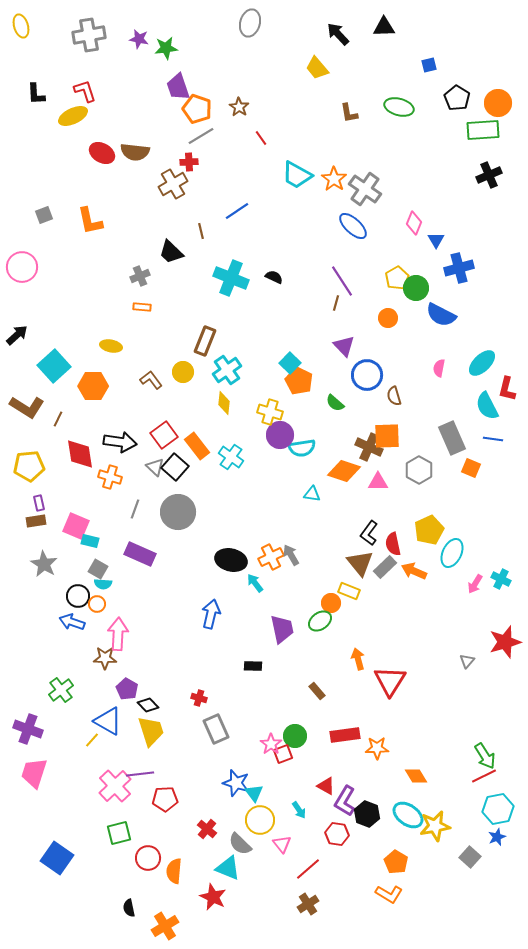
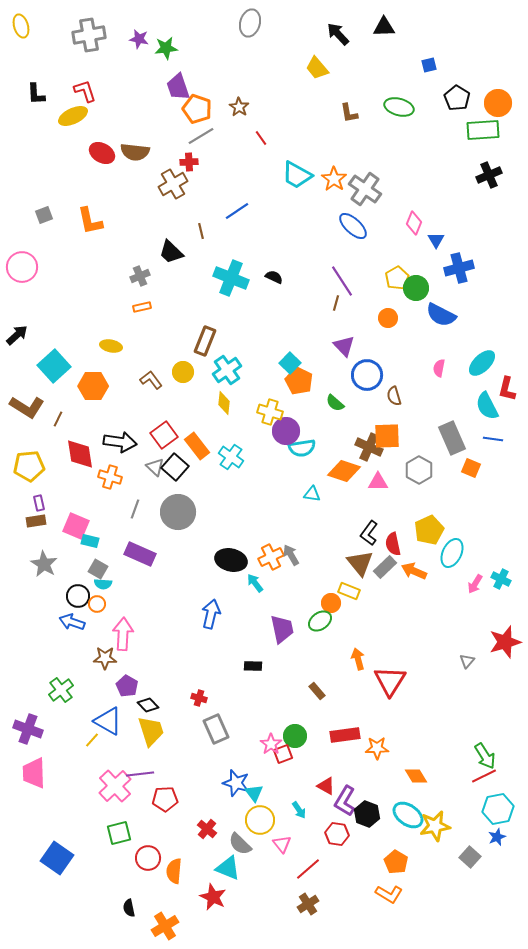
orange rectangle at (142, 307): rotated 18 degrees counterclockwise
purple circle at (280, 435): moved 6 px right, 4 px up
pink arrow at (118, 634): moved 5 px right
purple pentagon at (127, 689): moved 3 px up
pink trapezoid at (34, 773): rotated 20 degrees counterclockwise
